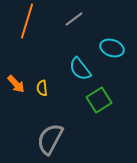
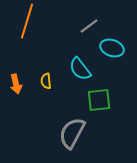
gray line: moved 15 px right, 7 px down
orange arrow: rotated 30 degrees clockwise
yellow semicircle: moved 4 px right, 7 px up
green square: rotated 25 degrees clockwise
gray semicircle: moved 22 px right, 6 px up
